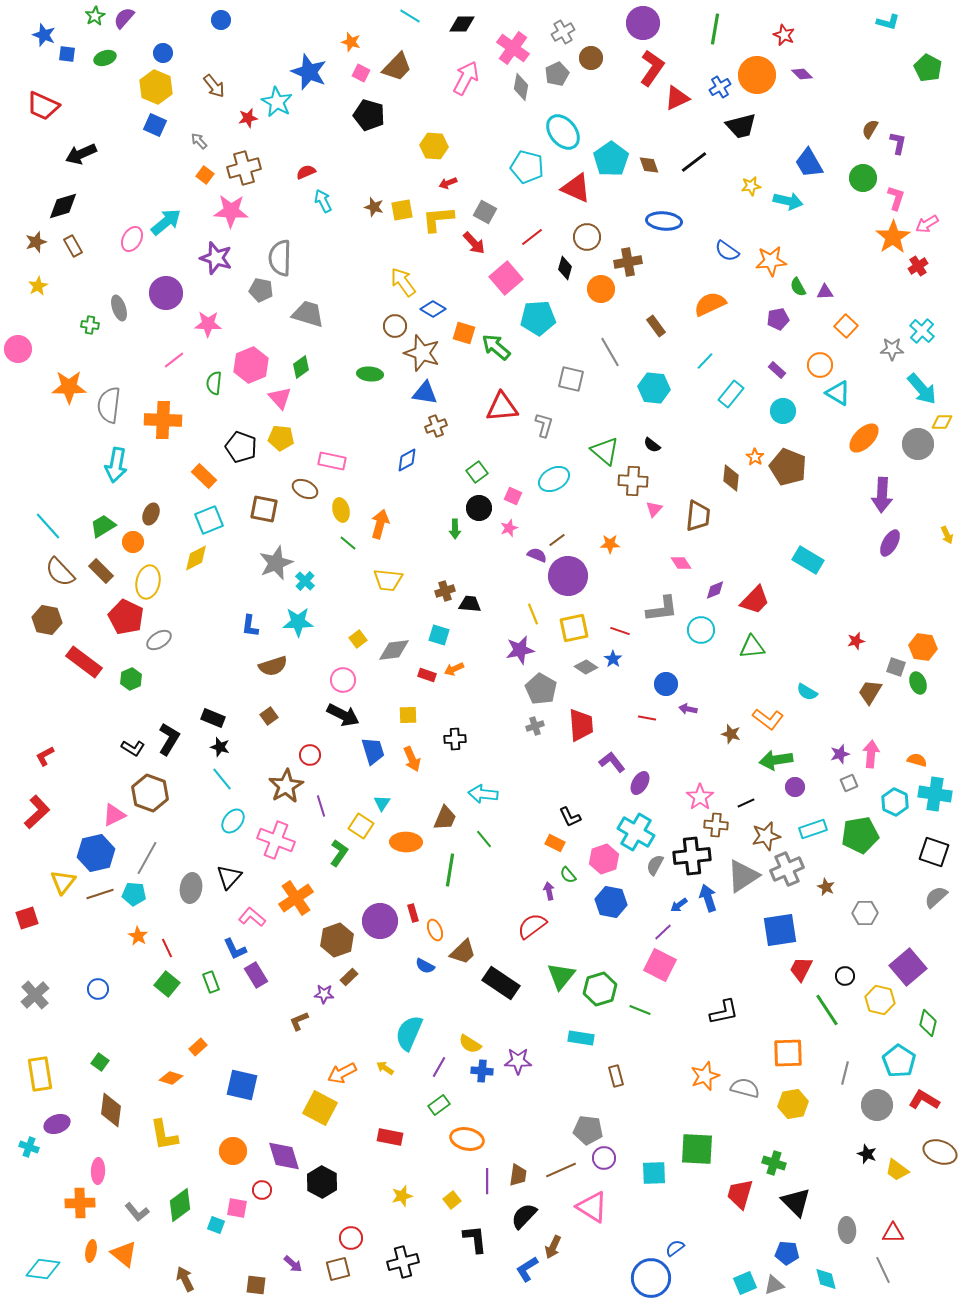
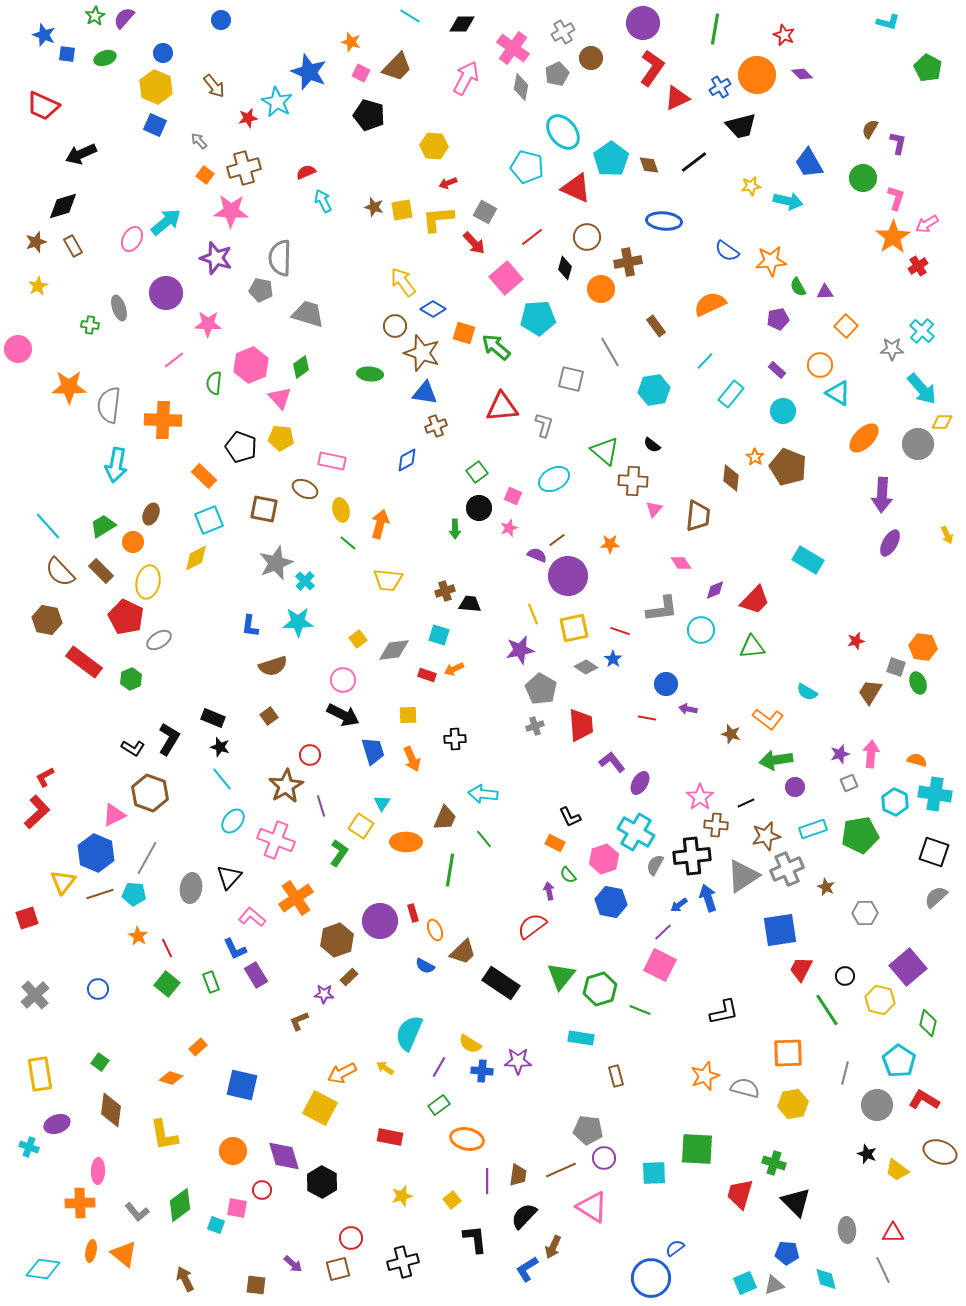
cyan hexagon at (654, 388): moved 2 px down; rotated 16 degrees counterclockwise
red L-shape at (45, 756): moved 21 px down
blue hexagon at (96, 853): rotated 24 degrees counterclockwise
